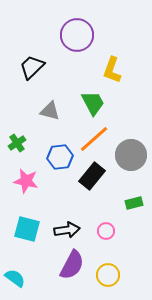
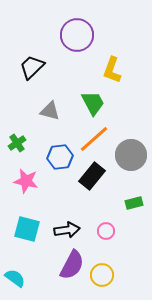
yellow circle: moved 6 px left
